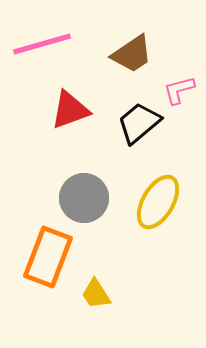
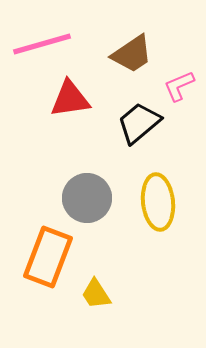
pink L-shape: moved 4 px up; rotated 8 degrees counterclockwise
red triangle: moved 11 px up; rotated 12 degrees clockwise
gray circle: moved 3 px right
yellow ellipse: rotated 36 degrees counterclockwise
